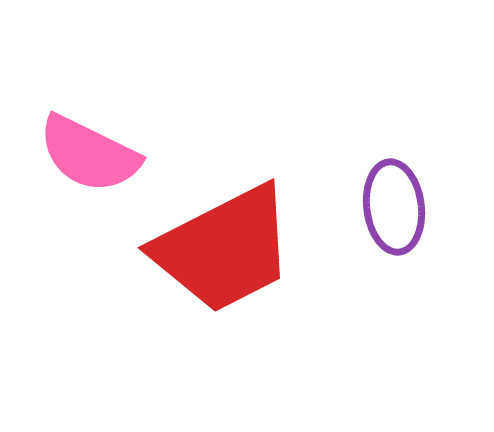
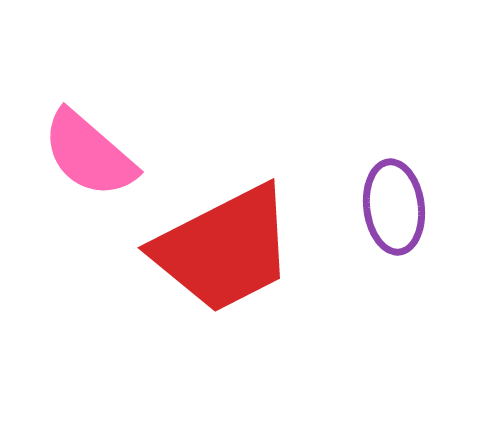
pink semicircle: rotated 15 degrees clockwise
